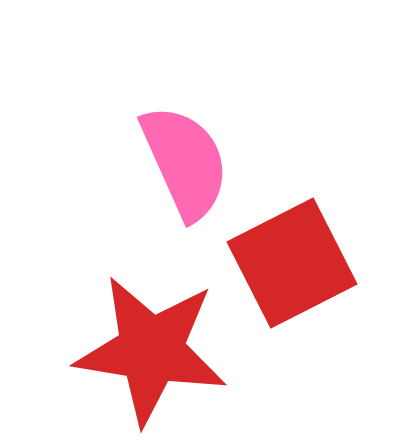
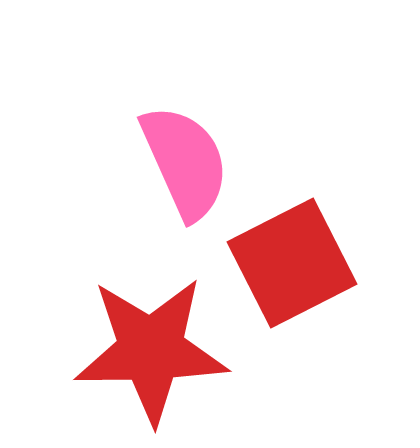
red star: rotated 10 degrees counterclockwise
